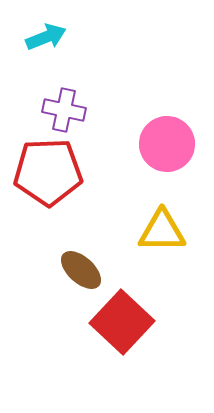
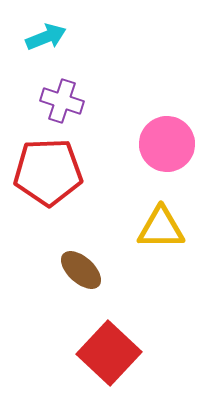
purple cross: moved 2 px left, 9 px up; rotated 6 degrees clockwise
yellow triangle: moved 1 px left, 3 px up
red square: moved 13 px left, 31 px down
